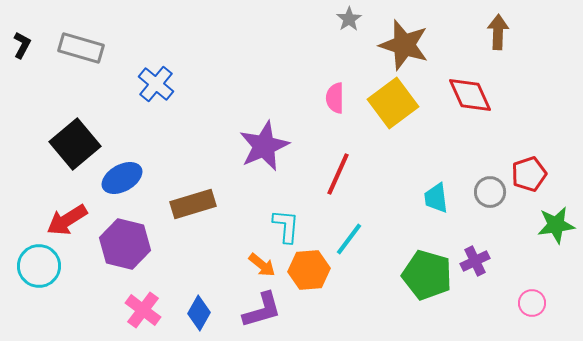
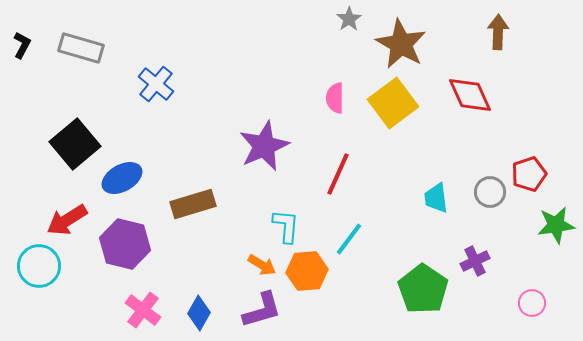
brown star: moved 3 px left, 1 px up; rotated 12 degrees clockwise
orange arrow: rotated 8 degrees counterclockwise
orange hexagon: moved 2 px left, 1 px down
green pentagon: moved 4 px left, 14 px down; rotated 18 degrees clockwise
